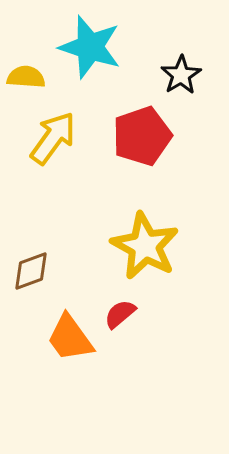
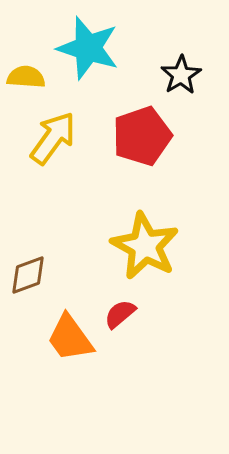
cyan star: moved 2 px left, 1 px down
brown diamond: moved 3 px left, 4 px down
